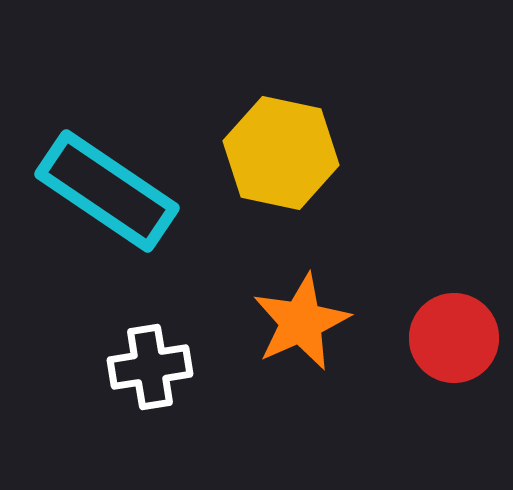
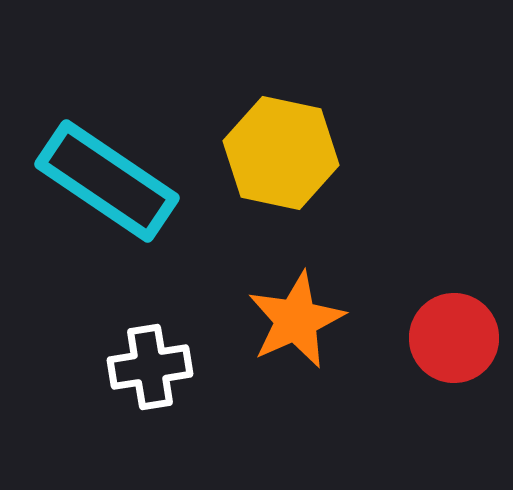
cyan rectangle: moved 10 px up
orange star: moved 5 px left, 2 px up
